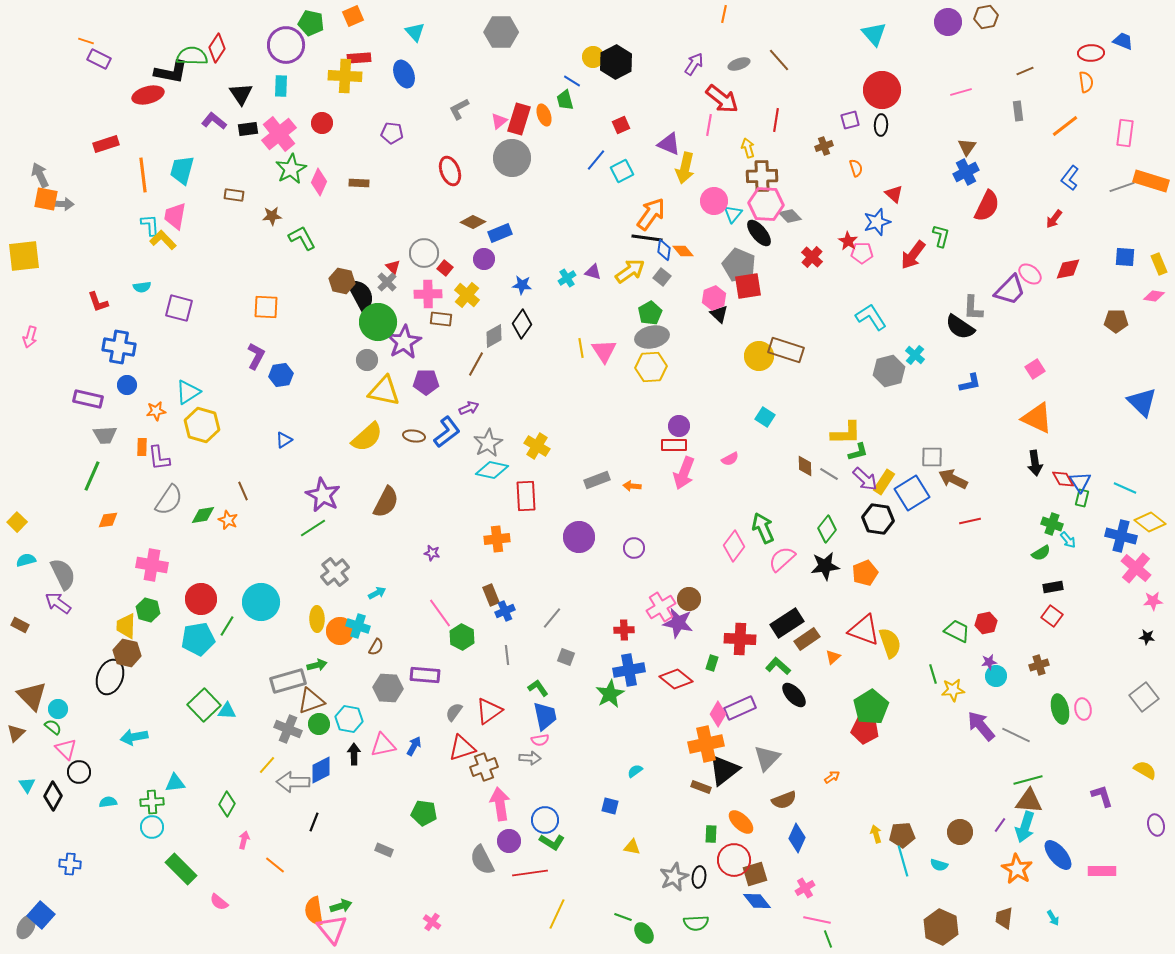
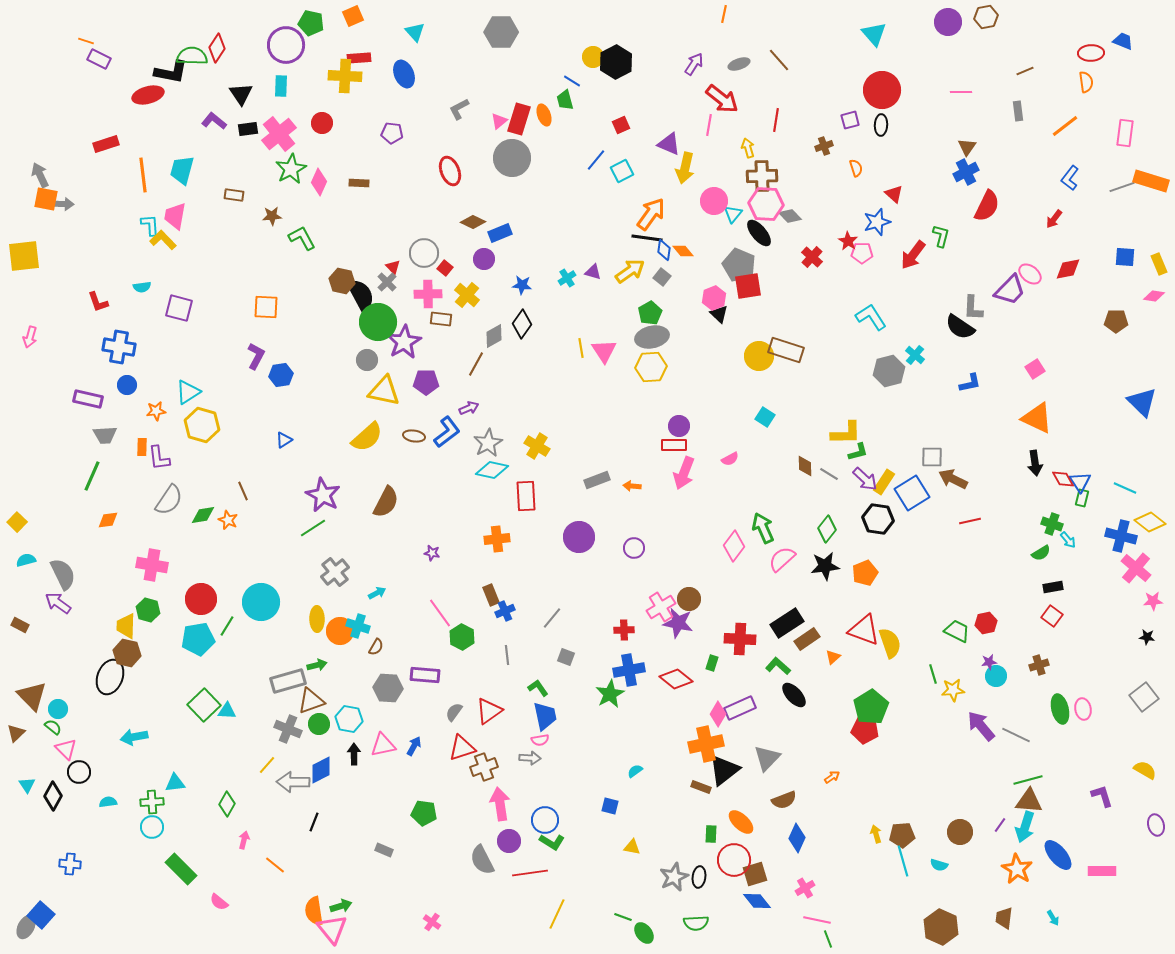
pink line at (961, 92): rotated 15 degrees clockwise
